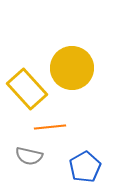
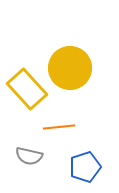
yellow circle: moved 2 px left
orange line: moved 9 px right
blue pentagon: rotated 12 degrees clockwise
